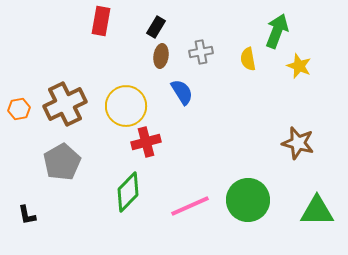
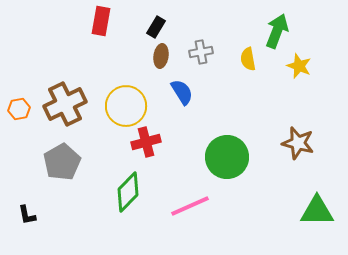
green circle: moved 21 px left, 43 px up
